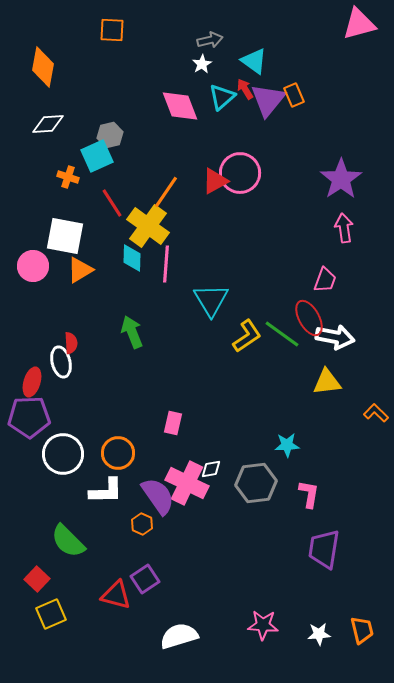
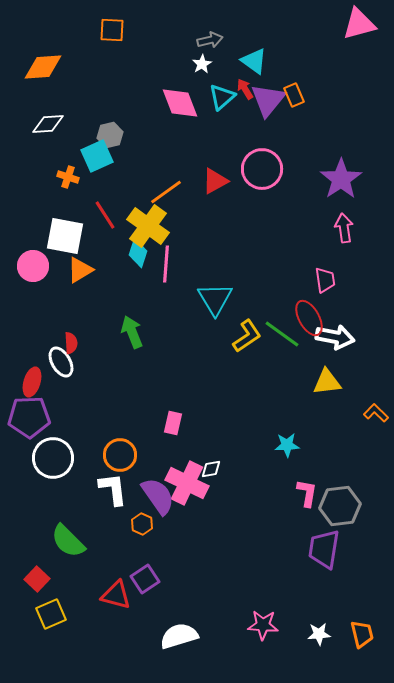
orange diamond at (43, 67): rotated 75 degrees clockwise
pink diamond at (180, 106): moved 3 px up
pink circle at (240, 173): moved 22 px right, 4 px up
orange line at (166, 192): rotated 20 degrees clockwise
red line at (112, 203): moved 7 px left, 12 px down
cyan diamond at (132, 258): moved 6 px right, 5 px up; rotated 16 degrees clockwise
pink trapezoid at (325, 280): rotated 28 degrees counterclockwise
cyan triangle at (211, 300): moved 4 px right, 1 px up
white ellipse at (61, 362): rotated 16 degrees counterclockwise
orange circle at (118, 453): moved 2 px right, 2 px down
white circle at (63, 454): moved 10 px left, 4 px down
gray hexagon at (256, 483): moved 84 px right, 23 px down
white L-shape at (106, 491): moved 7 px right, 2 px up; rotated 96 degrees counterclockwise
pink L-shape at (309, 494): moved 2 px left, 1 px up
orange trapezoid at (362, 630): moved 4 px down
